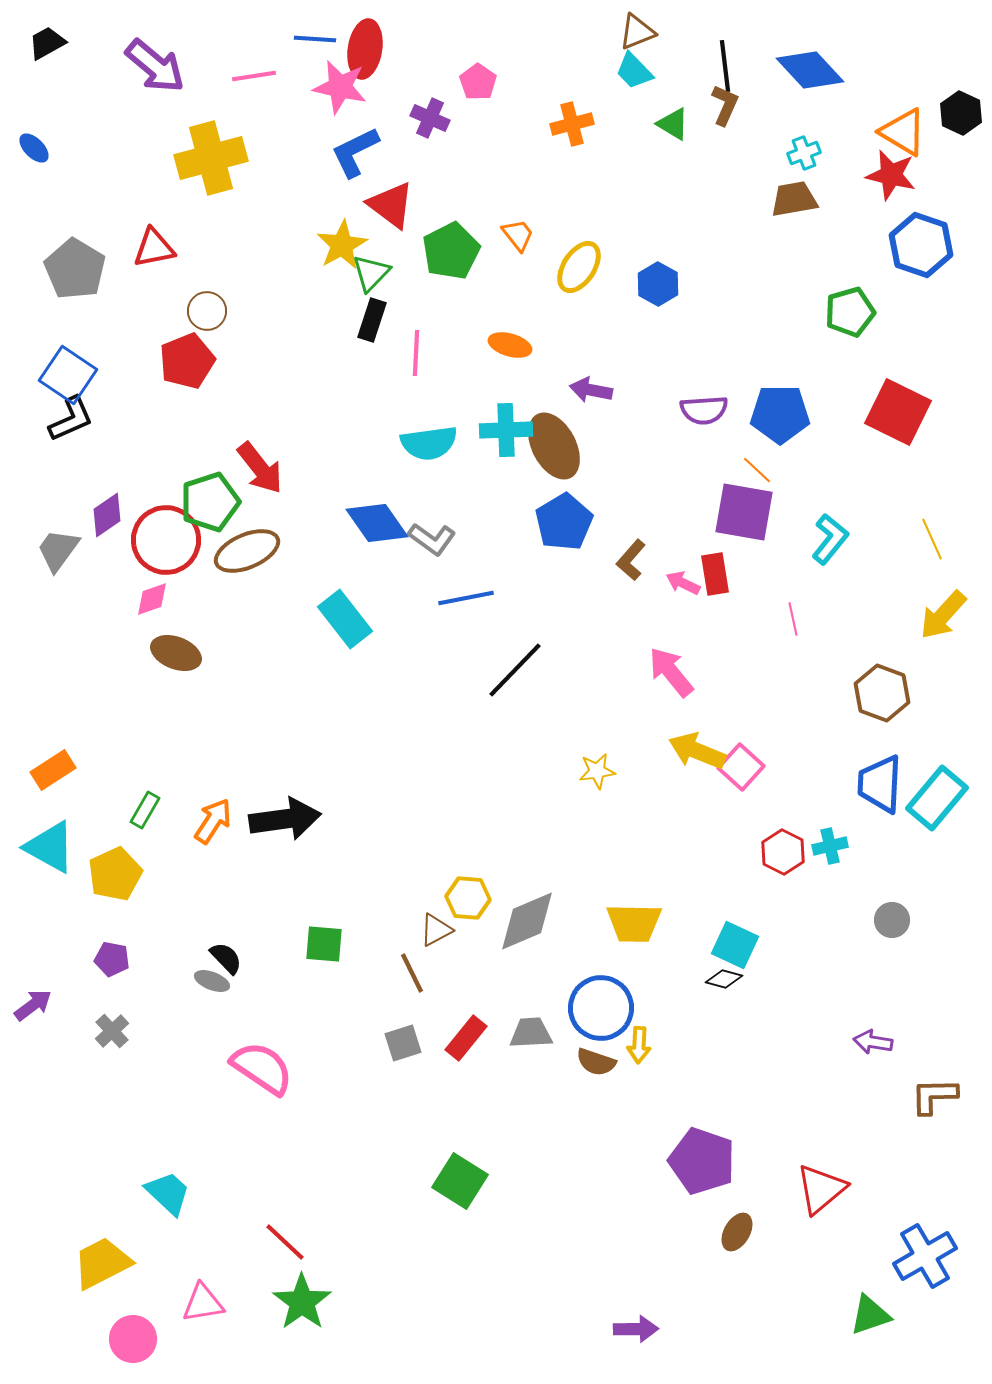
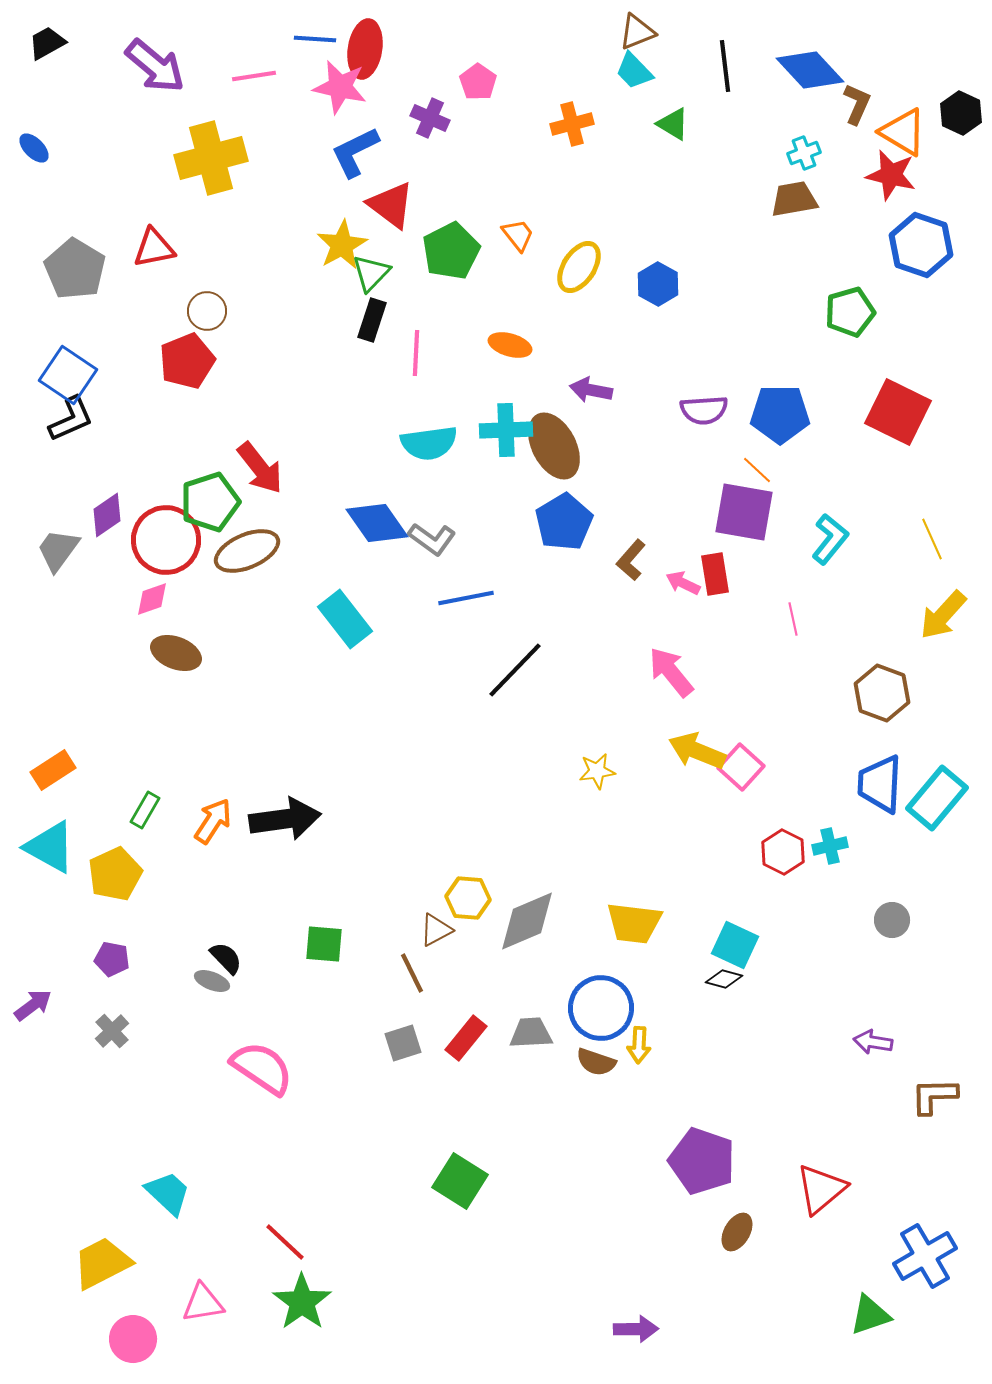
brown L-shape at (725, 105): moved 132 px right, 1 px up
yellow trapezoid at (634, 923): rotated 6 degrees clockwise
